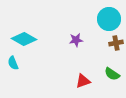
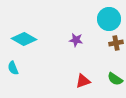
purple star: rotated 16 degrees clockwise
cyan semicircle: moved 5 px down
green semicircle: moved 3 px right, 5 px down
